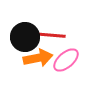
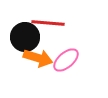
red line: moved 1 px left, 12 px up
orange arrow: rotated 28 degrees clockwise
